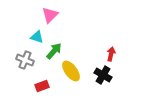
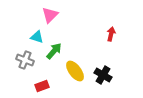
red arrow: moved 20 px up
yellow ellipse: moved 4 px right
